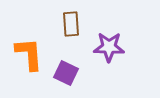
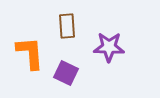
brown rectangle: moved 4 px left, 2 px down
orange L-shape: moved 1 px right, 1 px up
